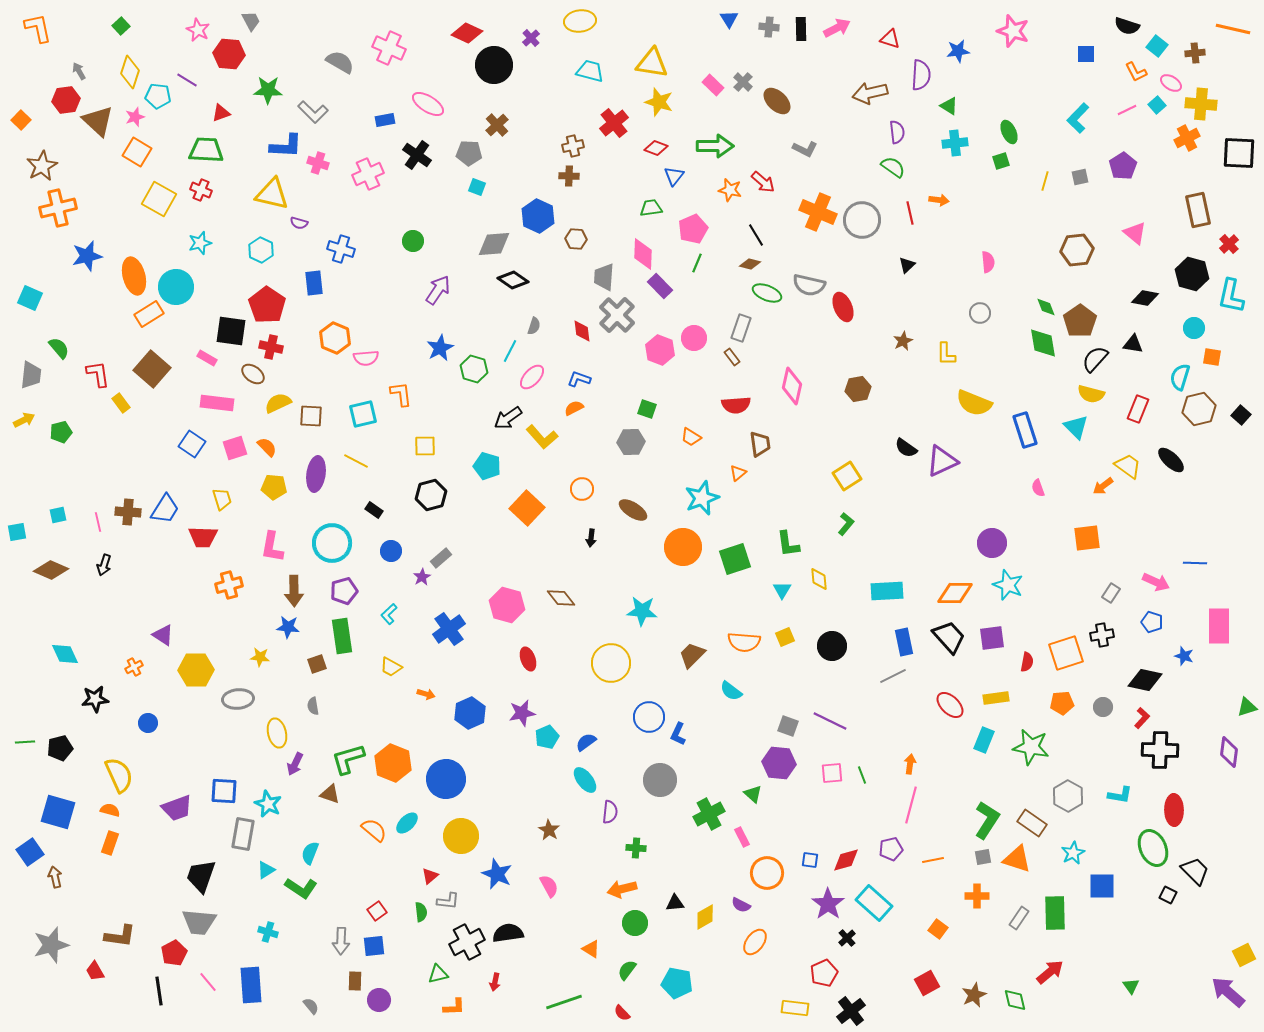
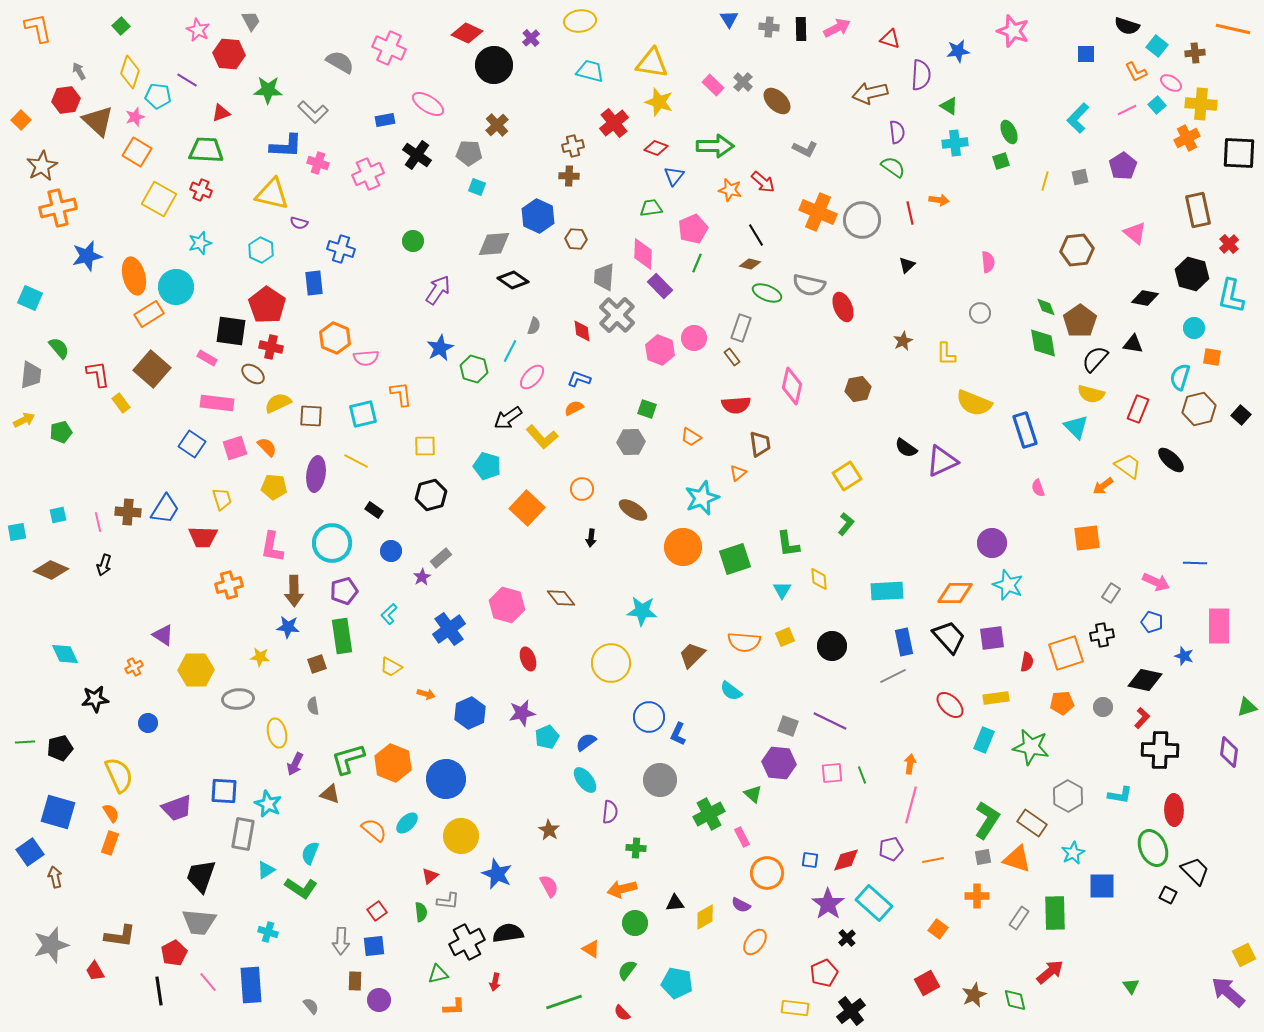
orange semicircle at (110, 810): moved 1 px right, 3 px down; rotated 42 degrees clockwise
